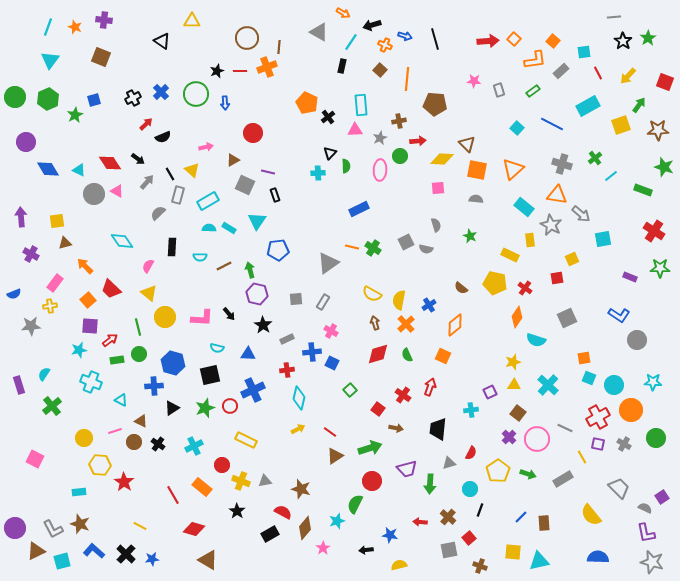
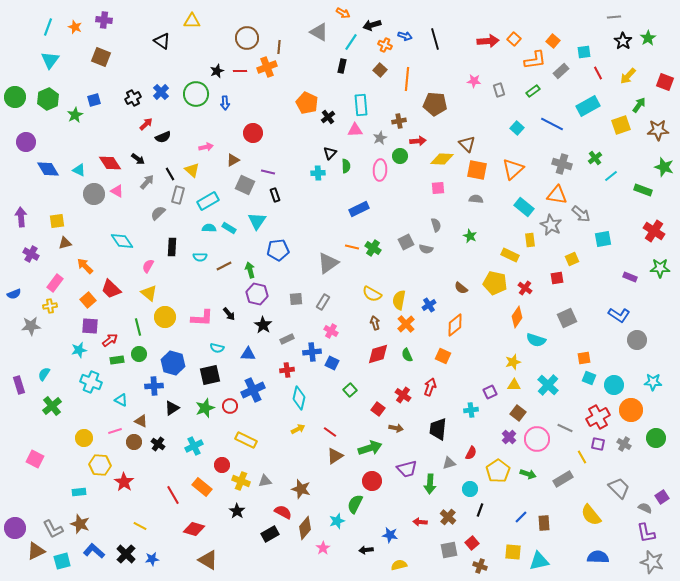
red square at (469, 538): moved 3 px right, 5 px down
